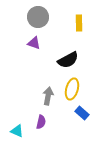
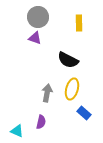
purple triangle: moved 1 px right, 5 px up
black semicircle: rotated 55 degrees clockwise
gray arrow: moved 1 px left, 3 px up
blue rectangle: moved 2 px right
